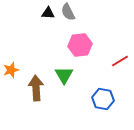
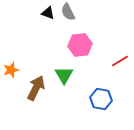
black triangle: rotated 16 degrees clockwise
brown arrow: rotated 30 degrees clockwise
blue hexagon: moved 2 px left
